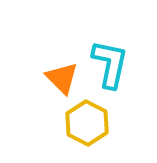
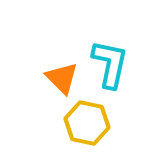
yellow hexagon: rotated 15 degrees counterclockwise
